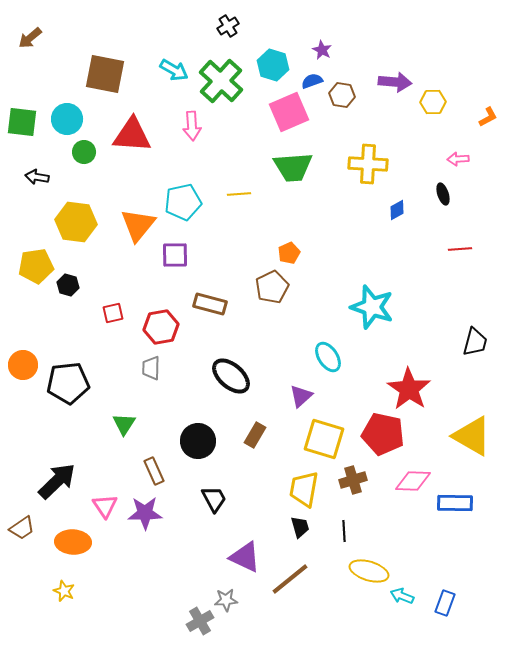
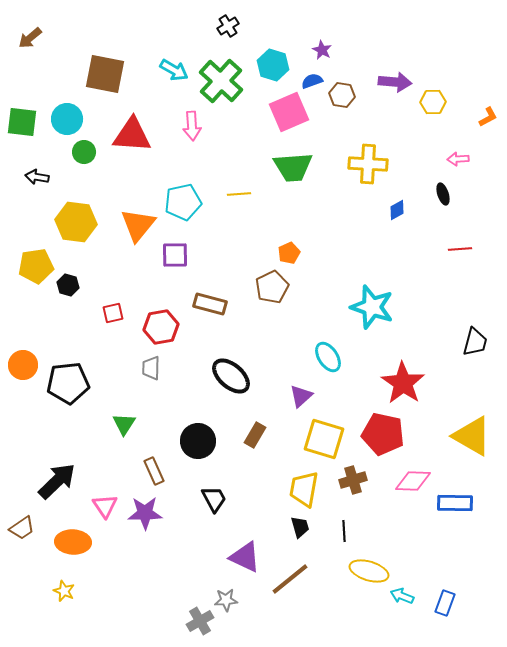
red star at (409, 389): moved 6 px left, 6 px up
